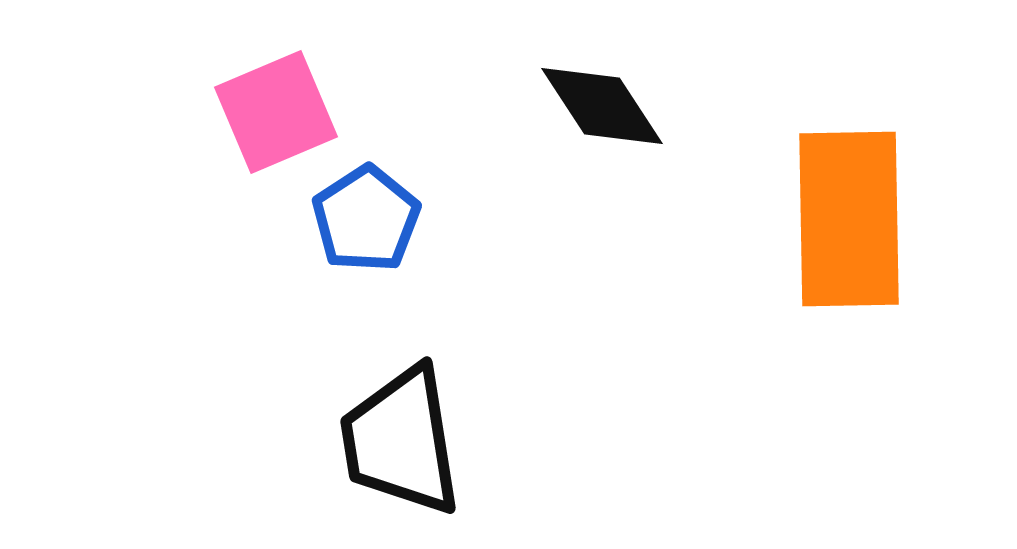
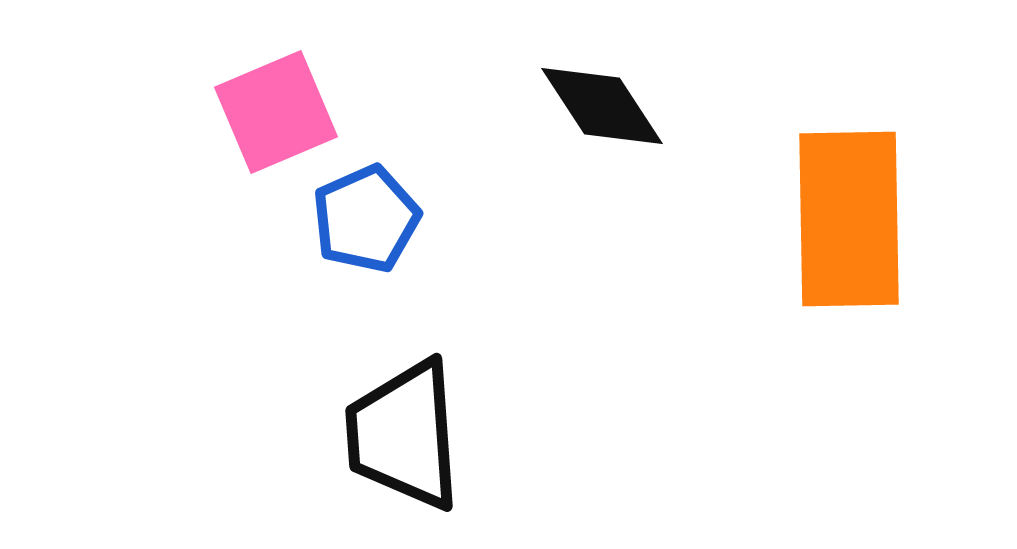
blue pentagon: rotated 9 degrees clockwise
black trapezoid: moved 3 px right, 6 px up; rotated 5 degrees clockwise
